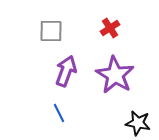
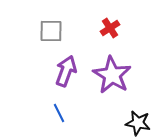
purple star: moved 3 px left
